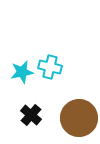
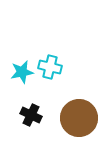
black cross: rotated 15 degrees counterclockwise
